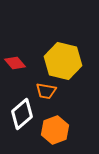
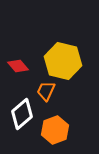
red diamond: moved 3 px right, 3 px down
orange trapezoid: rotated 105 degrees clockwise
